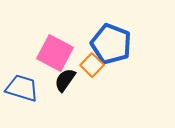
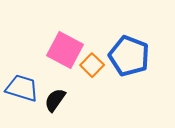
blue pentagon: moved 18 px right, 12 px down
pink square: moved 10 px right, 3 px up
black semicircle: moved 10 px left, 20 px down
